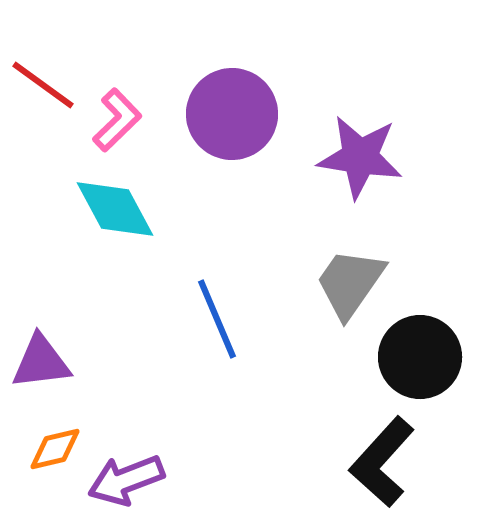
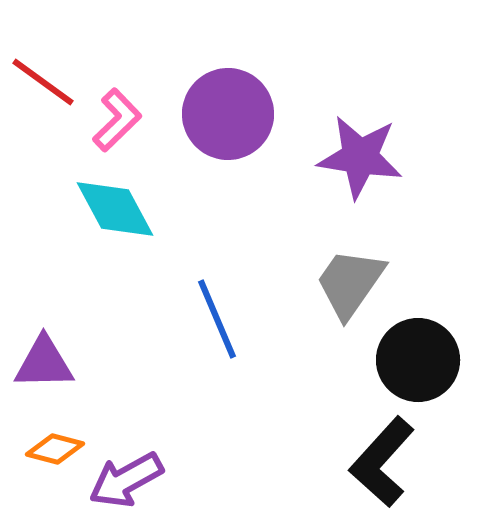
red line: moved 3 px up
purple circle: moved 4 px left
black circle: moved 2 px left, 3 px down
purple triangle: moved 3 px right, 1 px down; rotated 6 degrees clockwise
orange diamond: rotated 28 degrees clockwise
purple arrow: rotated 8 degrees counterclockwise
